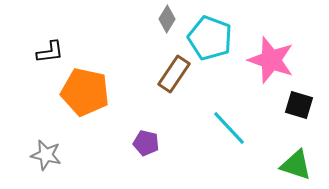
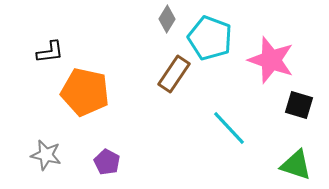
purple pentagon: moved 39 px left, 19 px down; rotated 15 degrees clockwise
